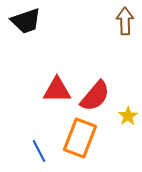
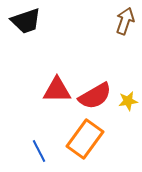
brown arrow: rotated 20 degrees clockwise
red semicircle: rotated 20 degrees clockwise
yellow star: moved 15 px up; rotated 24 degrees clockwise
orange rectangle: moved 5 px right, 1 px down; rotated 15 degrees clockwise
